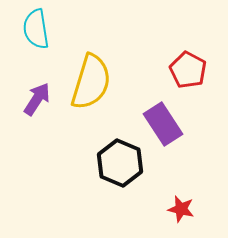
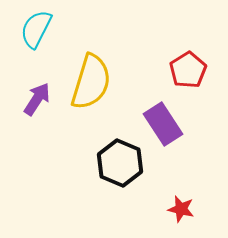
cyan semicircle: rotated 36 degrees clockwise
red pentagon: rotated 12 degrees clockwise
